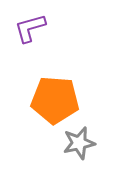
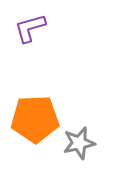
orange pentagon: moved 20 px left, 19 px down; rotated 6 degrees counterclockwise
